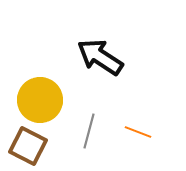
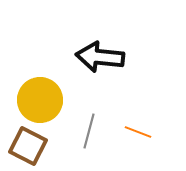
black arrow: rotated 27 degrees counterclockwise
